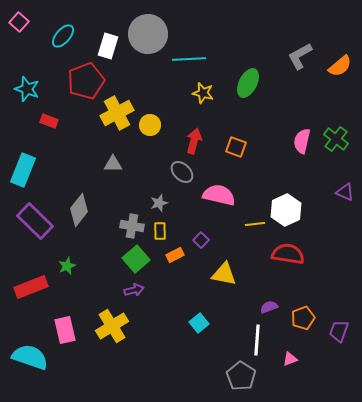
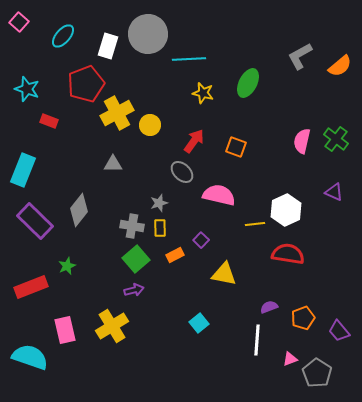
red pentagon at (86, 81): moved 3 px down
red arrow at (194, 141): rotated 20 degrees clockwise
purple triangle at (345, 192): moved 11 px left
yellow rectangle at (160, 231): moved 3 px up
purple trapezoid at (339, 331): rotated 60 degrees counterclockwise
gray pentagon at (241, 376): moved 76 px right, 3 px up
